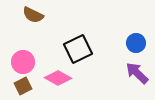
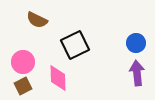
brown semicircle: moved 4 px right, 5 px down
black square: moved 3 px left, 4 px up
purple arrow: rotated 40 degrees clockwise
pink diamond: rotated 60 degrees clockwise
